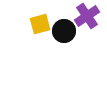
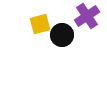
black circle: moved 2 px left, 4 px down
